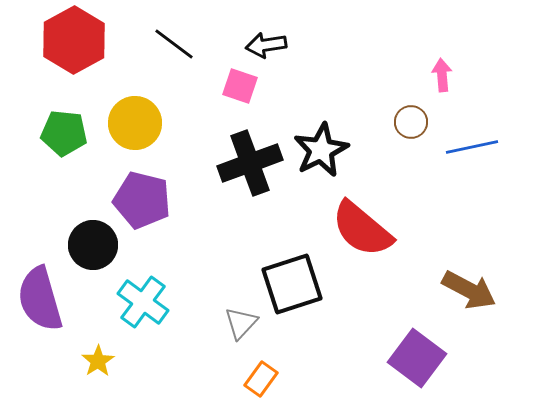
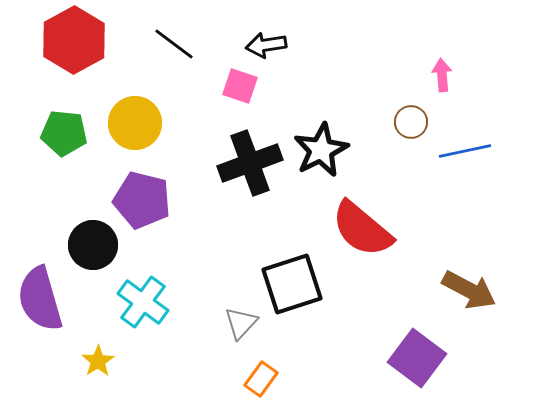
blue line: moved 7 px left, 4 px down
